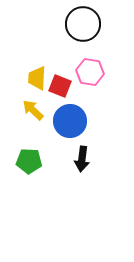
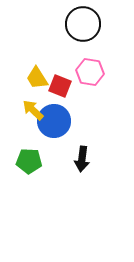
yellow trapezoid: rotated 35 degrees counterclockwise
blue circle: moved 16 px left
